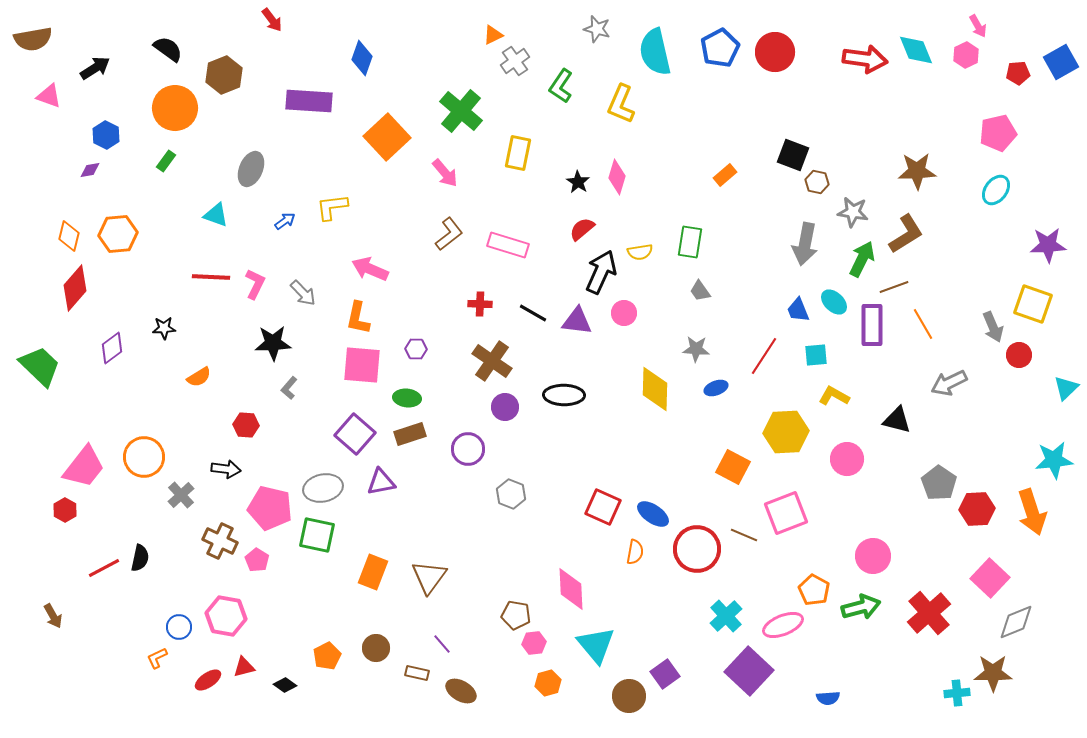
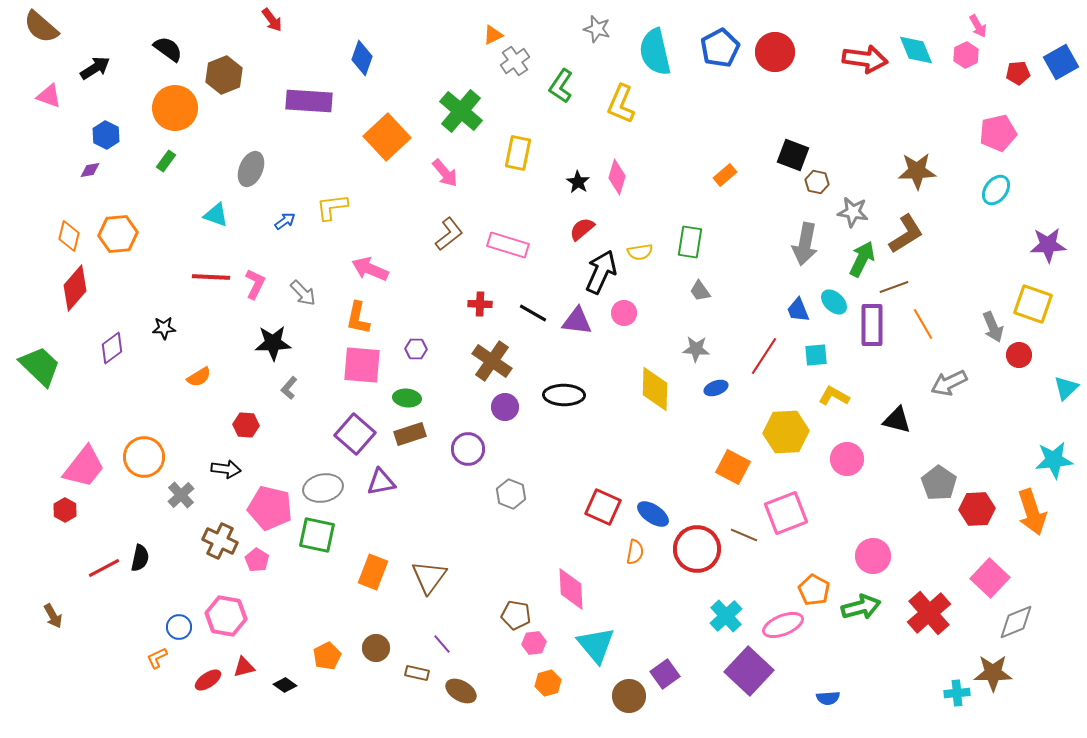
brown semicircle at (33, 39): moved 8 px right, 12 px up; rotated 51 degrees clockwise
